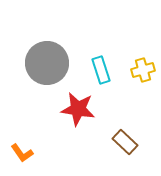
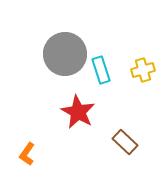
gray circle: moved 18 px right, 9 px up
red star: moved 3 px down; rotated 20 degrees clockwise
orange L-shape: moved 5 px right, 1 px down; rotated 70 degrees clockwise
